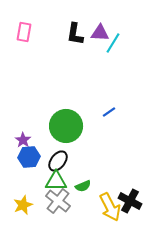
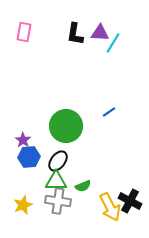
gray cross: rotated 30 degrees counterclockwise
